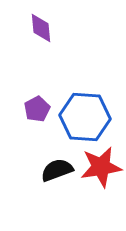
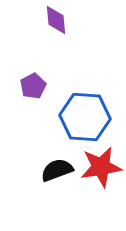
purple diamond: moved 15 px right, 8 px up
purple pentagon: moved 4 px left, 23 px up
